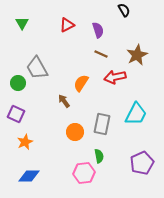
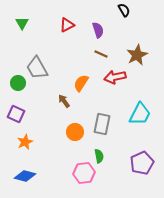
cyan trapezoid: moved 4 px right
blue diamond: moved 4 px left; rotated 15 degrees clockwise
